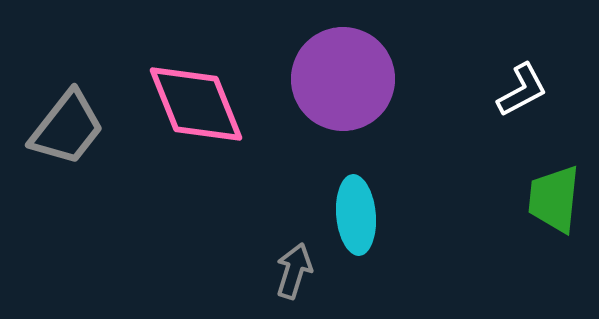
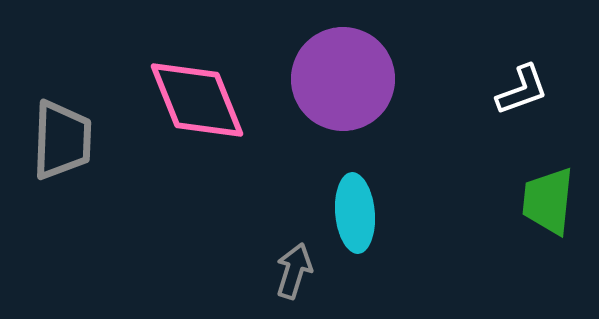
white L-shape: rotated 8 degrees clockwise
pink diamond: moved 1 px right, 4 px up
gray trapezoid: moved 5 px left, 12 px down; rotated 36 degrees counterclockwise
green trapezoid: moved 6 px left, 2 px down
cyan ellipse: moved 1 px left, 2 px up
